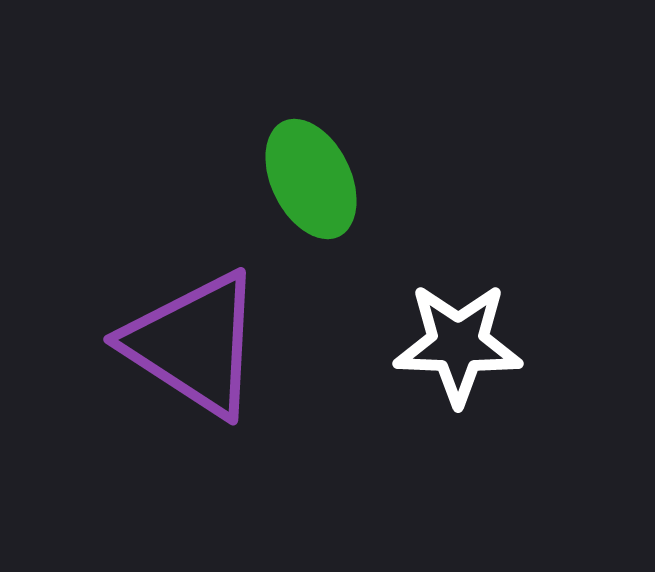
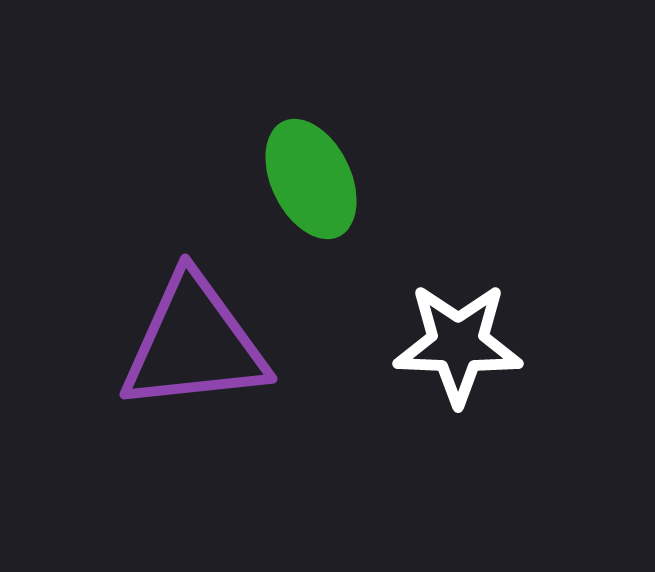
purple triangle: rotated 39 degrees counterclockwise
